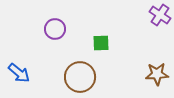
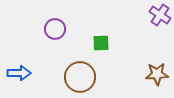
blue arrow: rotated 40 degrees counterclockwise
